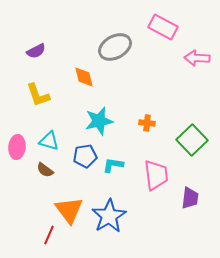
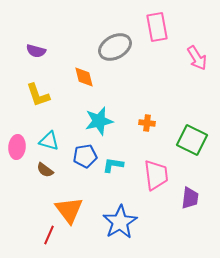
pink rectangle: moved 6 px left; rotated 52 degrees clockwise
purple semicircle: rotated 42 degrees clockwise
pink arrow: rotated 125 degrees counterclockwise
green square: rotated 20 degrees counterclockwise
blue star: moved 11 px right, 6 px down
